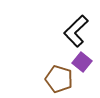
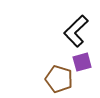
purple square: rotated 36 degrees clockwise
